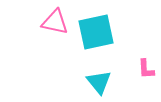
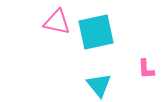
pink triangle: moved 2 px right
cyan triangle: moved 3 px down
